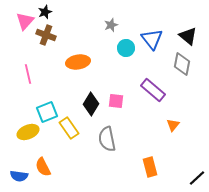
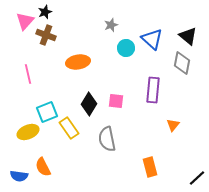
blue triangle: rotated 10 degrees counterclockwise
gray diamond: moved 1 px up
purple rectangle: rotated 55 degrees clockwise
black diamond: moved 2 px left
